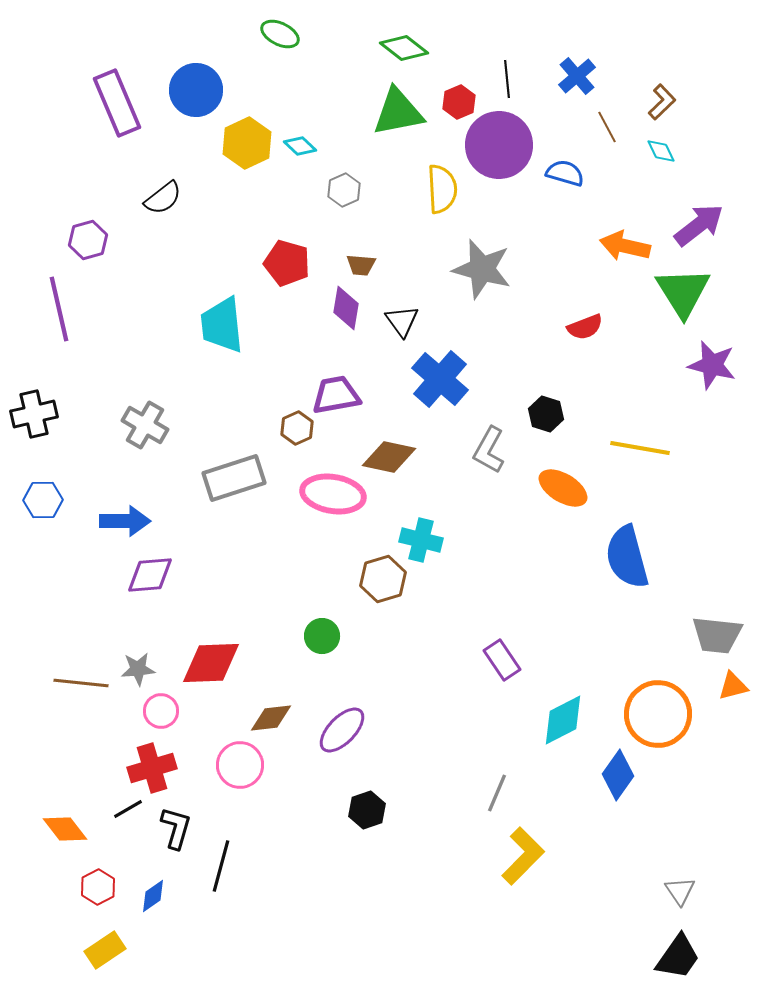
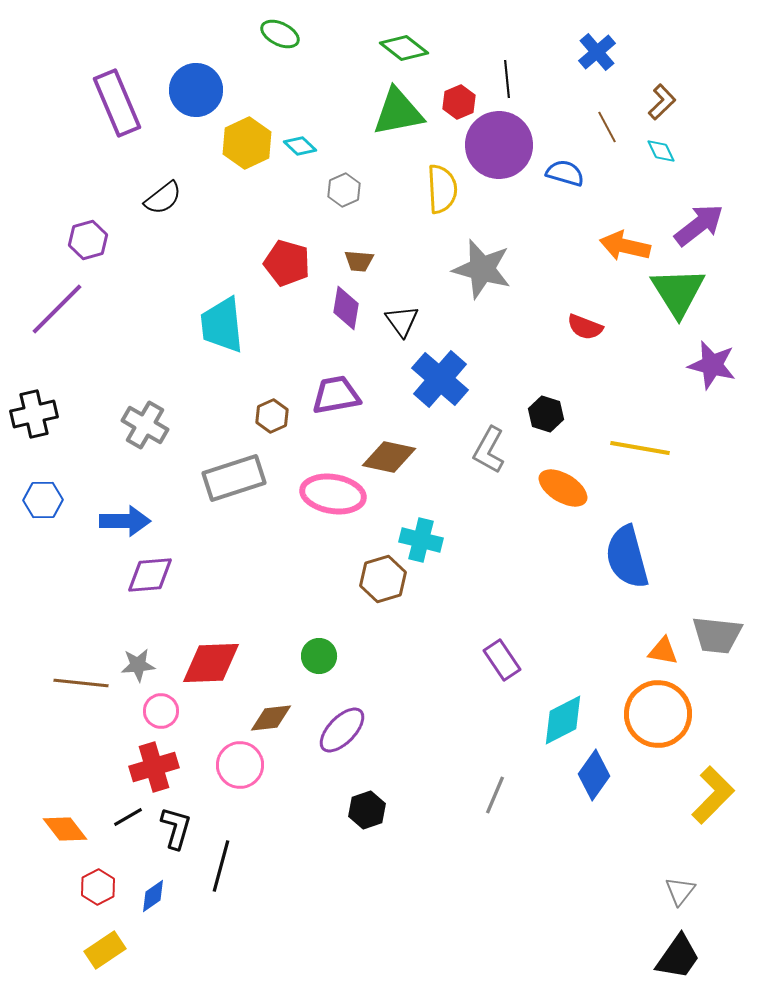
blue cross at (577, 76): moved 20 px right, 24 px up
brown trapezoid at (361, 265): moved 2 px left, 4 px up
green triangle at (683, 292): moved 5 px left
purple line at (59, 309): moved 2 px left; rotated 58 degrees clockwise
red semicircle at (585, 327): rotated 42 degrees clockwise
brown hexagon at (297, 428): moved 25 px left, 12 px up
green circle at (322, 636): moved 3 px left, 20 px down
gray star at (138, 669): moved 4 px up
orange triangle at (733, 686): moved 70 px left, 35 px up; rotated 24 degrees clockwise
red cross at (152, 768): moved 2 px right, 1 px up
blue diamond at (618, 775): moved 24 px left
gray line at (497, 793): moved 2 px left, 2 px down
black line at (128, 809): moved 8 px down
yellow L-shape at (523, 856): moved 190 px right, 61 px up
gray triangle at (680, 891): rotated 12 degrees clockwise
